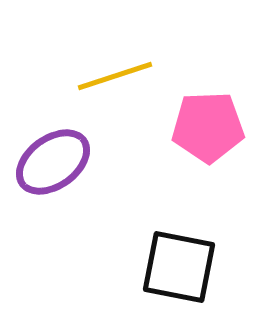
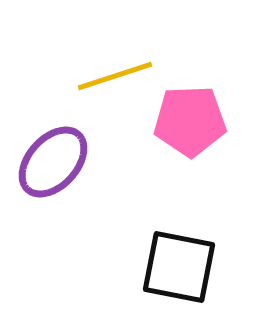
pink pentagon: moved 18 px left, 6 px up
purple ellipse: rotated 12 degrees counterclockwise
